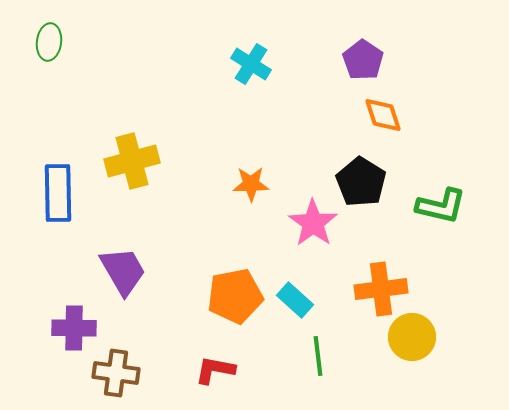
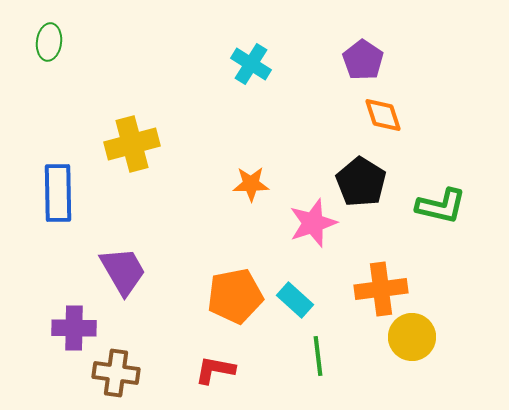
yellow cross: moved 17 px up
pink star: rotated 18 degrees clockwise
